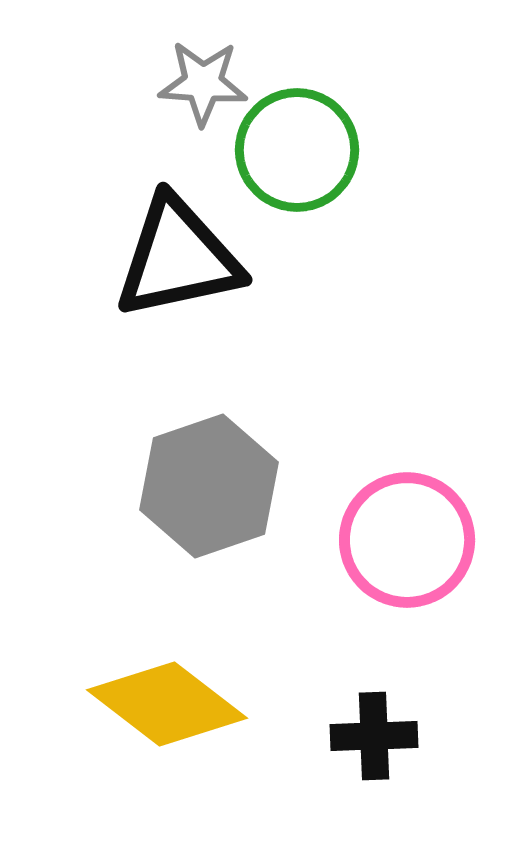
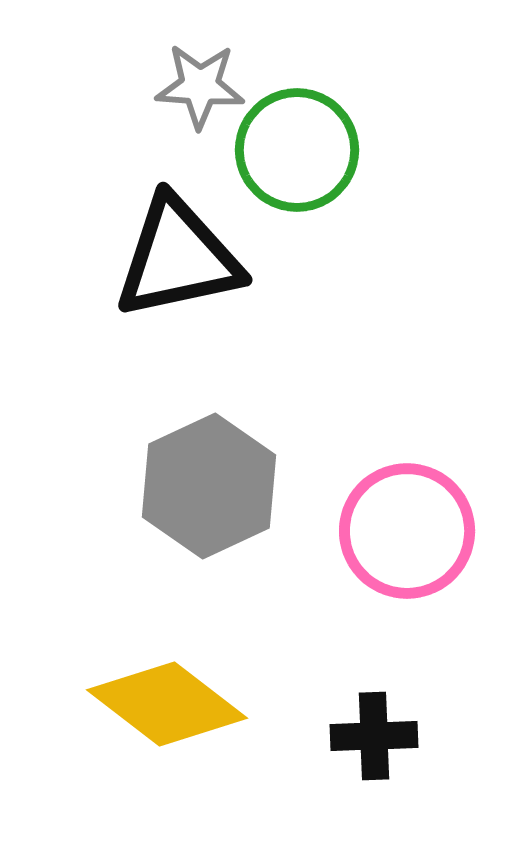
gray star: moved 3 px left, 3 px down
gray hexagon: rotated 6 degrees counterclockwise
pink circle: moved 9 px up
